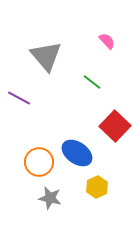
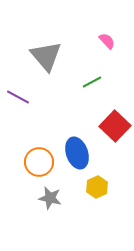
green line: rotated 66 degrees counterclockwise
purple line: moved 1 px left, 1 px up
blue ellipse: rotated 36 degrees clockwise
